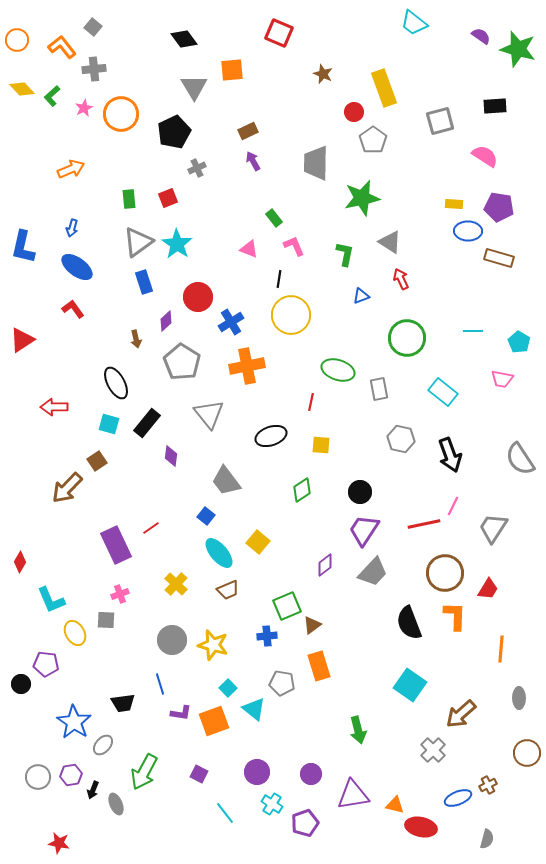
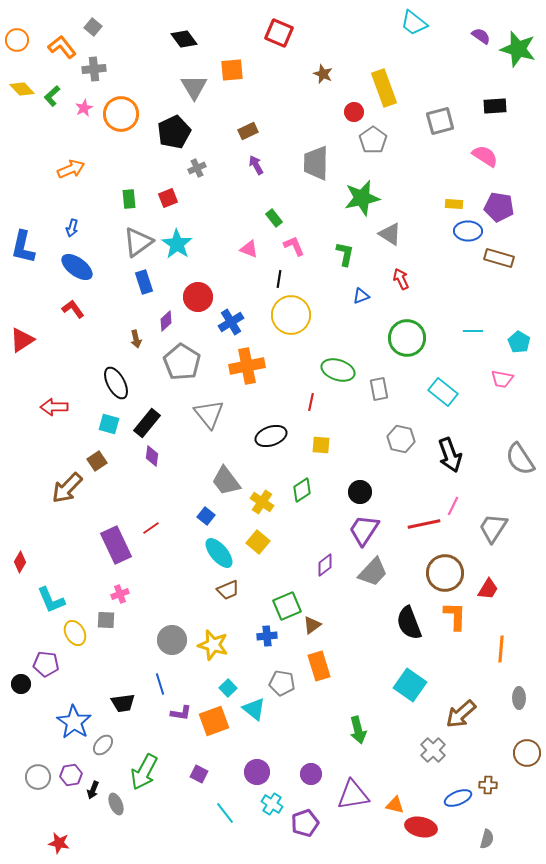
purple arrow at (253, 161): moved 3 px right, 4 px down
gray triangle at (390, 242): moved 8 px up
purple diamond at (171, 456): moved 19 px left
yellow cross at (176, 584): moved 86 px right, 82 px up; rotated 10 degrees counterclockwise
brown cross at (488, 785): rotated 30 degrees clockwise
